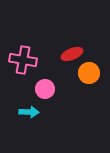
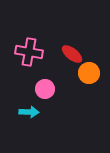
red ellipse: rotated 60 degrees clockwise
pink cross: moved 6 px right, 8 px up
